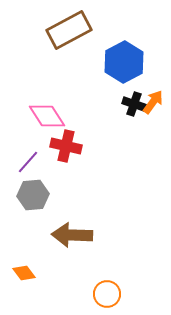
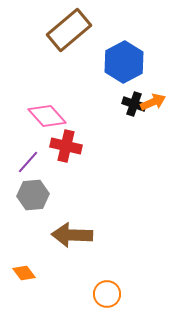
brown rectangle: rotated 12 degrees counterclockwise
orange arrow: rotated 30 degrees clockwise
pink diamond: rotated 9 degrees counterclockwise
